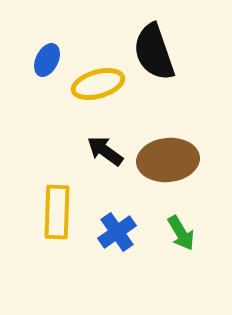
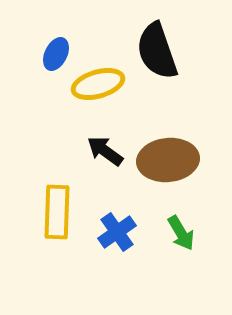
black semicircle: moved 3 px right, 1 px up
blue ellipse: moved 9 px right, 6 px up
